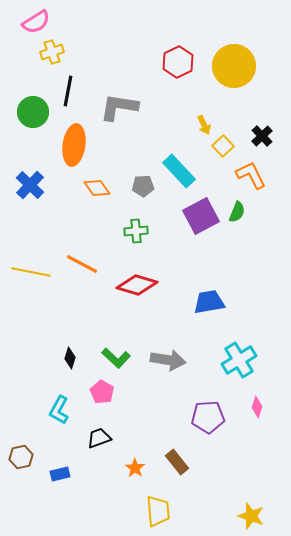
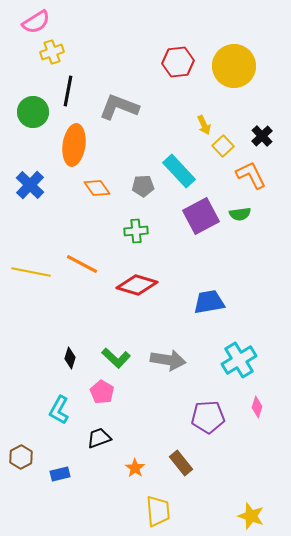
red hexagon: rotated 20 degrees clockwise
gray L-shape: rotated 12 degrees clockwise
green semicircle: moved 3 px right, 2 px down; rotated 60 degrees clockwise
brown hexagon: rotated 15 degrees counterclockwise
brown rectangle: moved 4 px right, 1 px down
